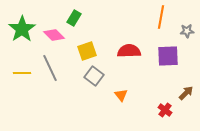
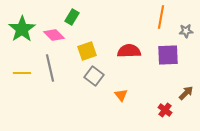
green rectangle: moved 2 px left, 1 px up
gray star: moved 1 px left
purple square: moved 1 px up
gray line: rotated 12 degrees clockwise
